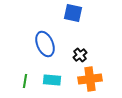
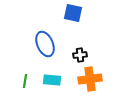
black cross: rotated 32 degrees clockwise
